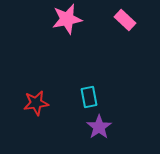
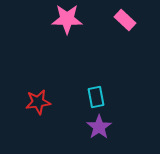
pink star: rotated 12 degrees clockwise
cyan rectangle: moved 7 px right
red star: moved 2 px right, 1 px up
